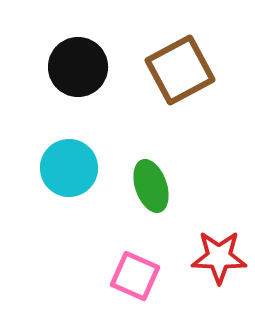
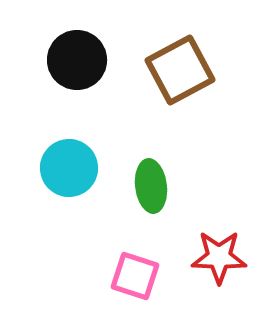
black circle: moved 1 px left, 7 px up
green ellipse: rotated 12 degrees clockwise
pink square: rotated 6 degrees counterclockwise
